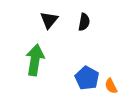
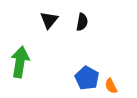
black semicircle: moved 2 px left
green arrow: moved 15 px left, 2 px down
